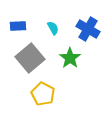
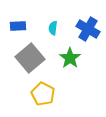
cyan semicircle: rotated 144 degrees counterclockwise
